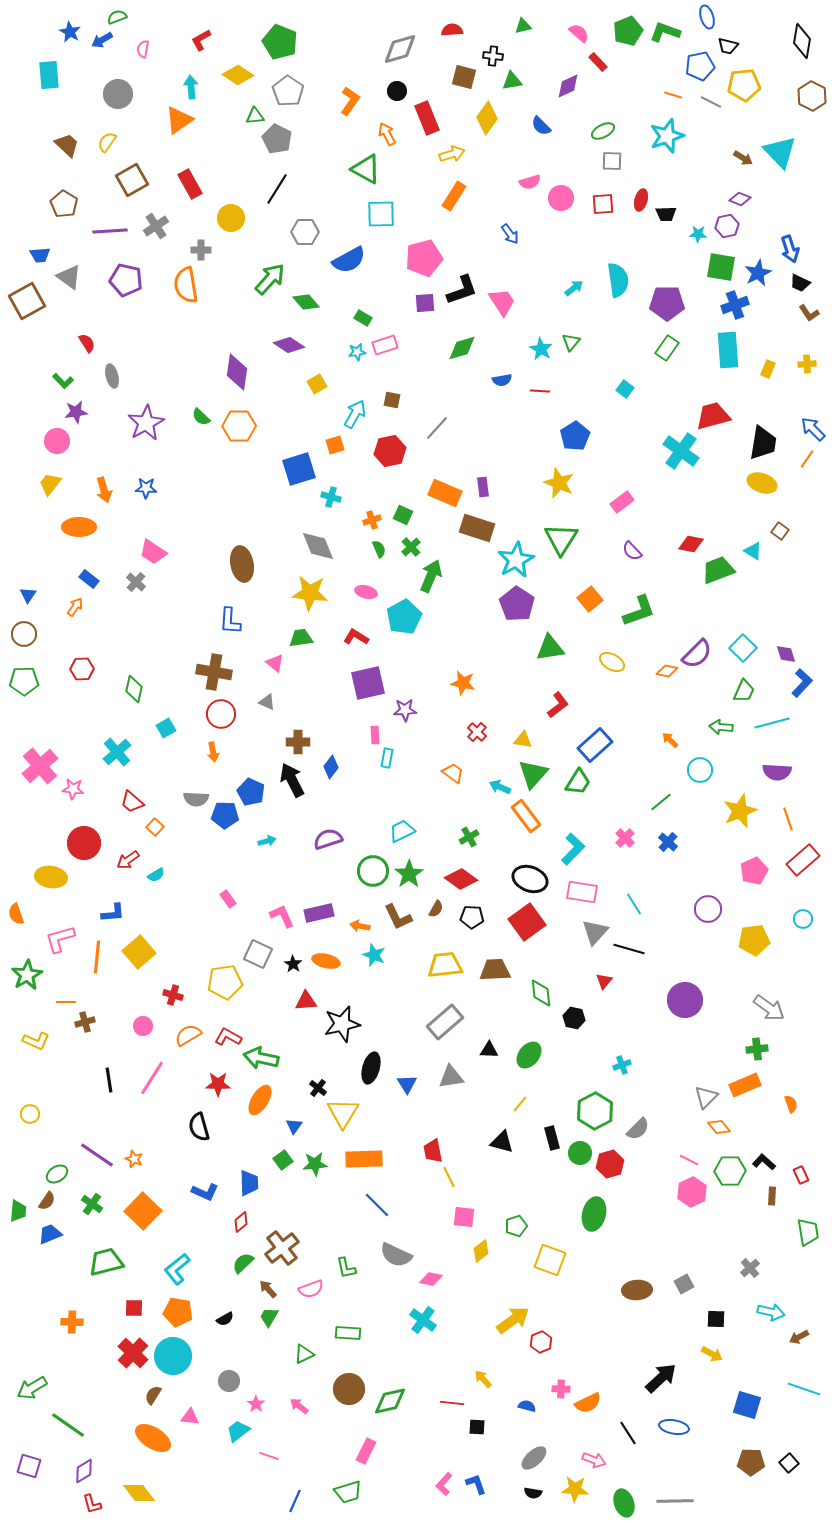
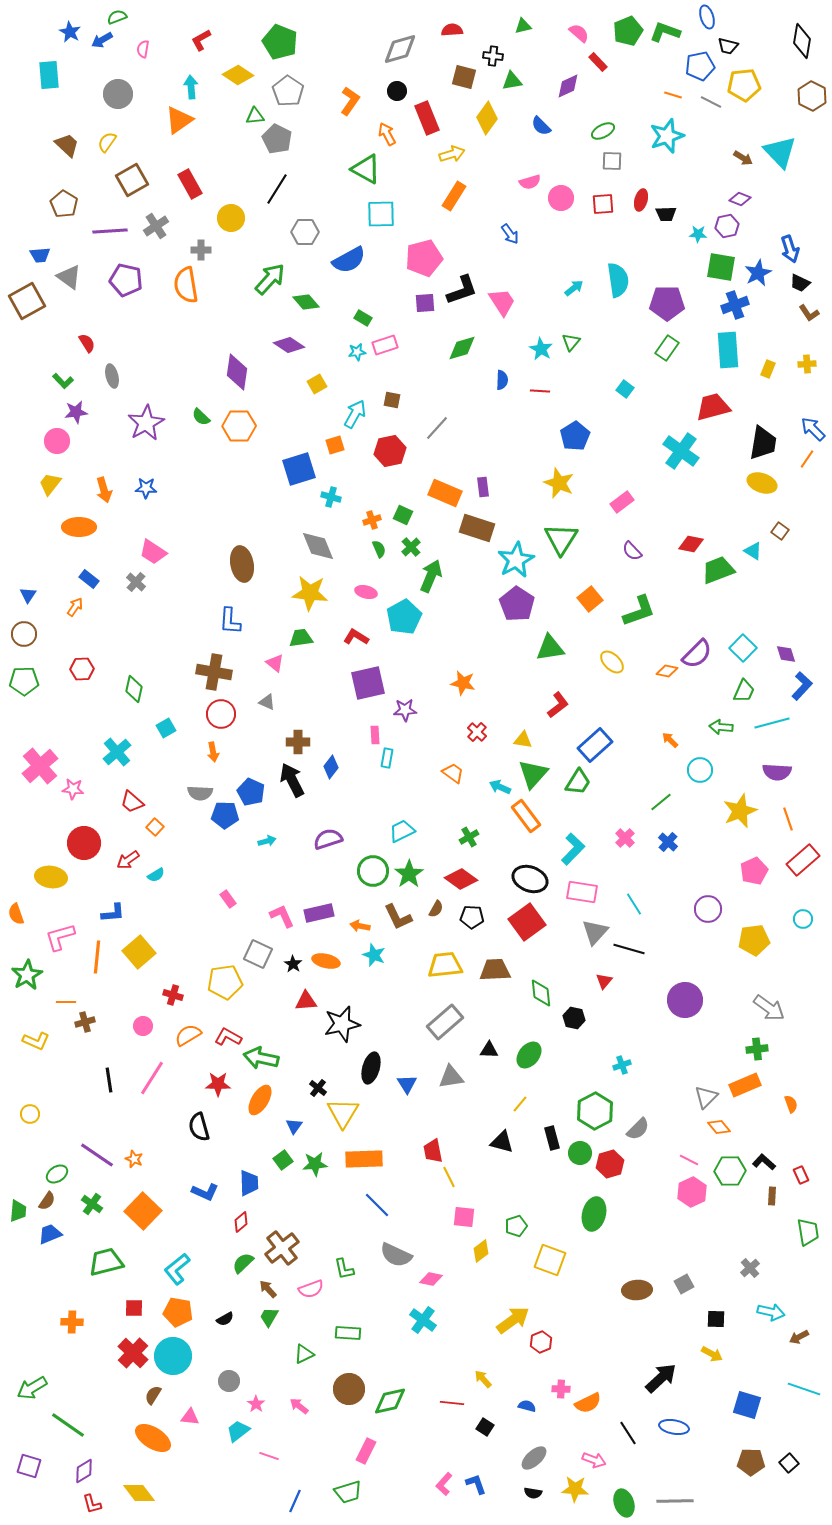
blue semicircle at (502, 380): rotated 78 degrees counterclockwise
red trapezoid at (713, 416): moved 9 px up
yellow ellipse at (612, 662): rotated 15 degrees clockwise
blue L-shape at (802, 683): moved 3 px down
gray semicircle at (196, 799): moved 4 px right, 6 px up
pink L-shape at (60, 939): moved 2 px up
green L-shape at (346, 1268): moved 2 px left, 1 px down
black square at (477, 1427): moved 8 px right; rotated 30 degrees clockwise
